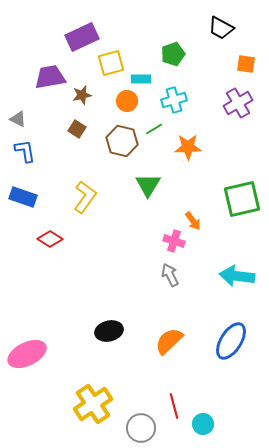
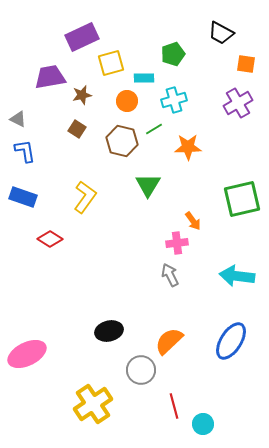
black trapezoid: moved 5 px down
cyan rectangle: moved 3 px right, 1 px up
pink cross: moved 3 px right, 2 px down; rotated 25 degrees counterclockwise
gray circle: moved 58 px up
